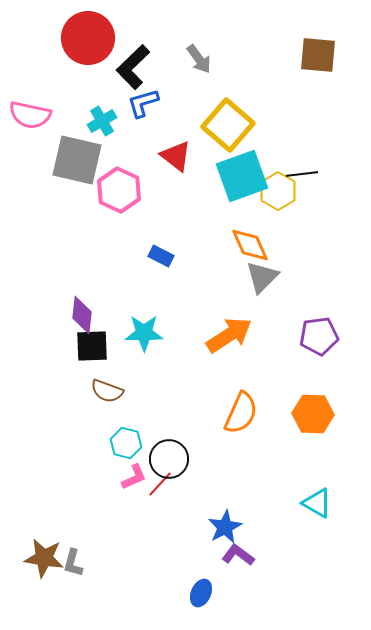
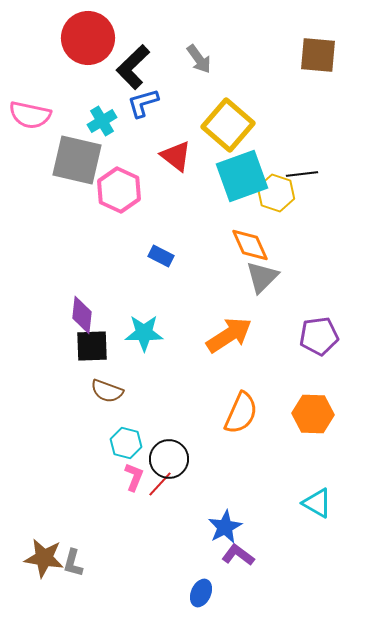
yellow hexagon: moved 2 px left, 2 px down; rotated 12 degrees counterclockwise
pink L-shape: rotated 44 degrees counterclockwise
